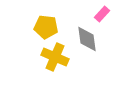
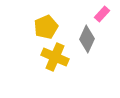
yellow pentagon: rotated 30 degrees counterclockwise
gray diamond: rotated 32 degrees clockwise
